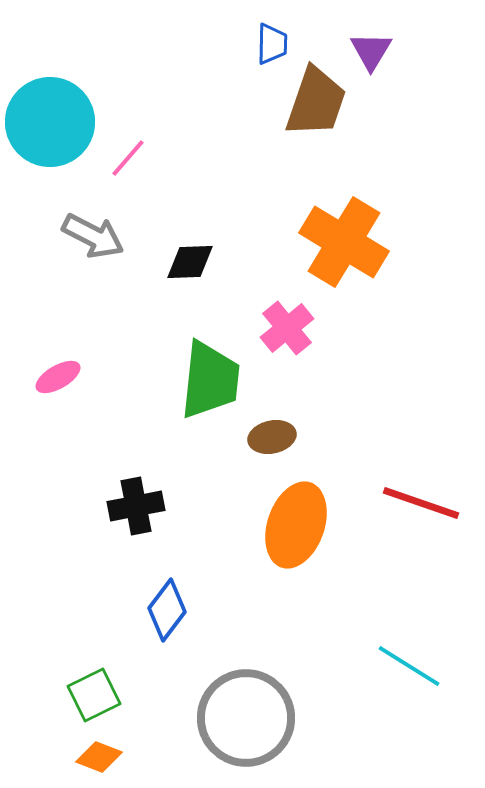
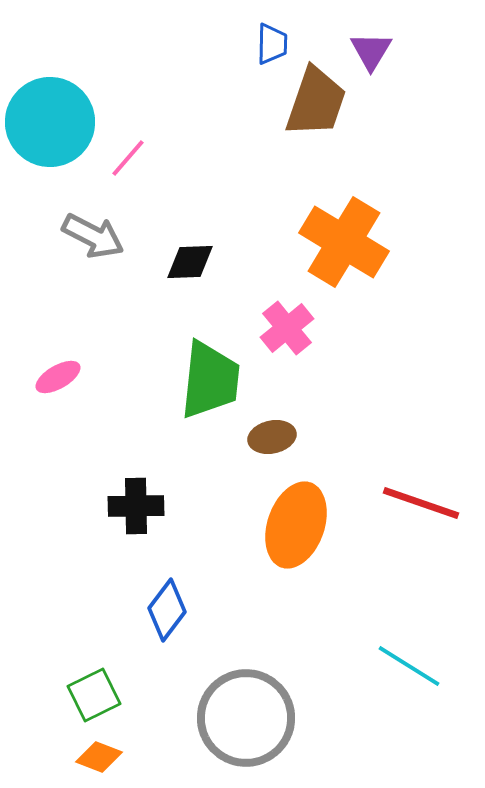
black cross: rotated 10 degrees clockwise
